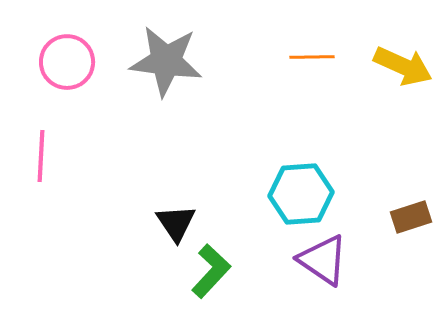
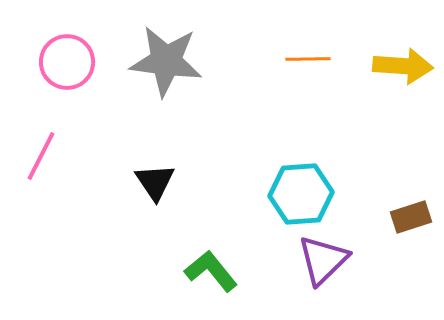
orange line: moved 4 px left, 2 px down
yellow arrow: rotated 20 degrees counterclockwise
pink line: rotated 24 degrees clockwise
black triangle: moved 21 px left, 41 px up
purple triangle: rotated 42 degrees clockwise
green L-shape: rotated 82 degrees counterclockwise
